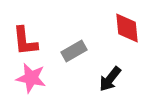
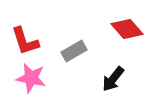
red diamond: moved 1 px down; rotated 36 degrees counterclockwise
red L-shape: rotated 12 degrees counterclockwise
black arrow: moved 3 px right
